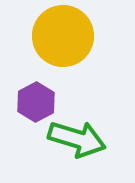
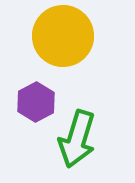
green arrow: rotated 90 degrees clockwise
